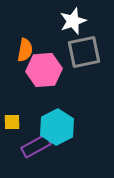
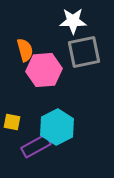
white star: rotated 20 degrees clockwise
orange semicircle: rotated 25 degrees counterclockwise
yellow square: rotated 12 degrees clockwise
